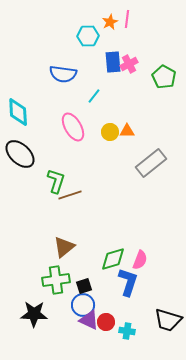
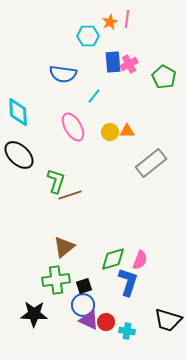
black ellipse: moved 1 px left, 1 px down
